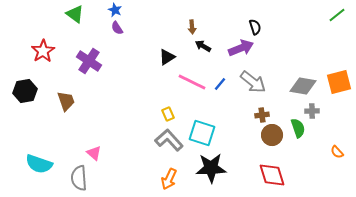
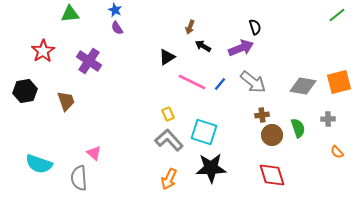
green triangle: moved 5 px left; rotated 42 degrees counterclockwise
brown arrow: moved 2 px left; rotated 24 degrees clockwise
gray cross: moved 16 px right, 8 px down
cyan square: moved 2 px right, 1 px up
